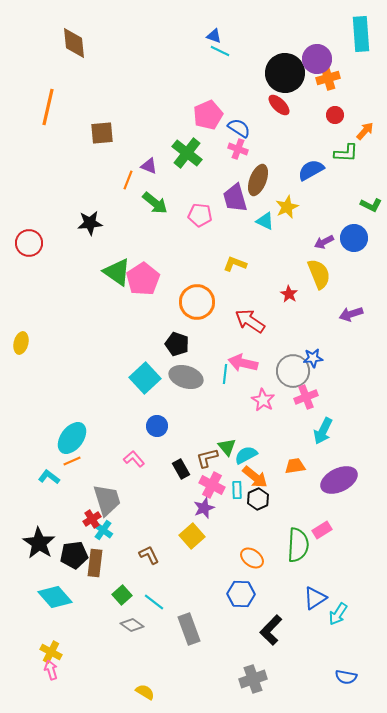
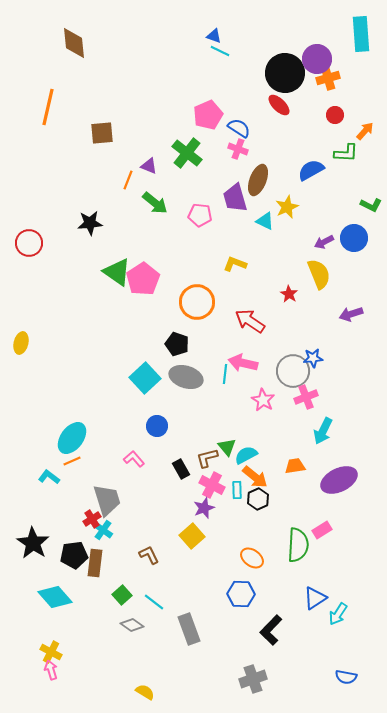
black star at (39, 543): moved 6 px left
